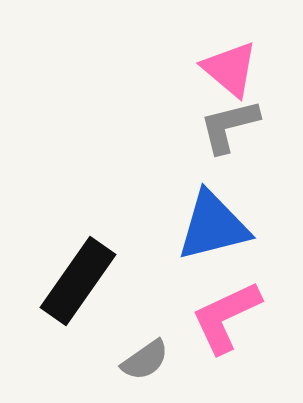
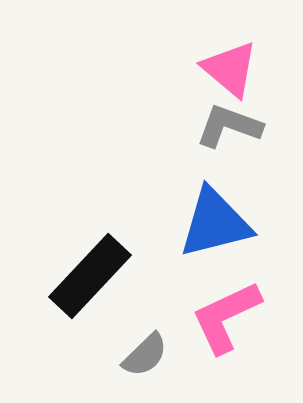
gray L-shape: rotated 34 degrees clockwise
blue triangle: moved 2 px right, 3 px up
black rectangle: moved 12 px right, 5 px up; rotated 8 degrees clockwise
gray semicircle: moved 5 px up; rotated 9 degrees counterclockwise
